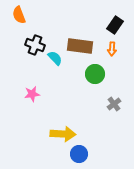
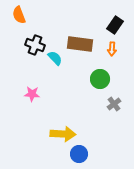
brown rectangle: moved 2 px up
green circle: moved 5 px right, 5 px down
pink star: rotated 14 degrees clockwise
